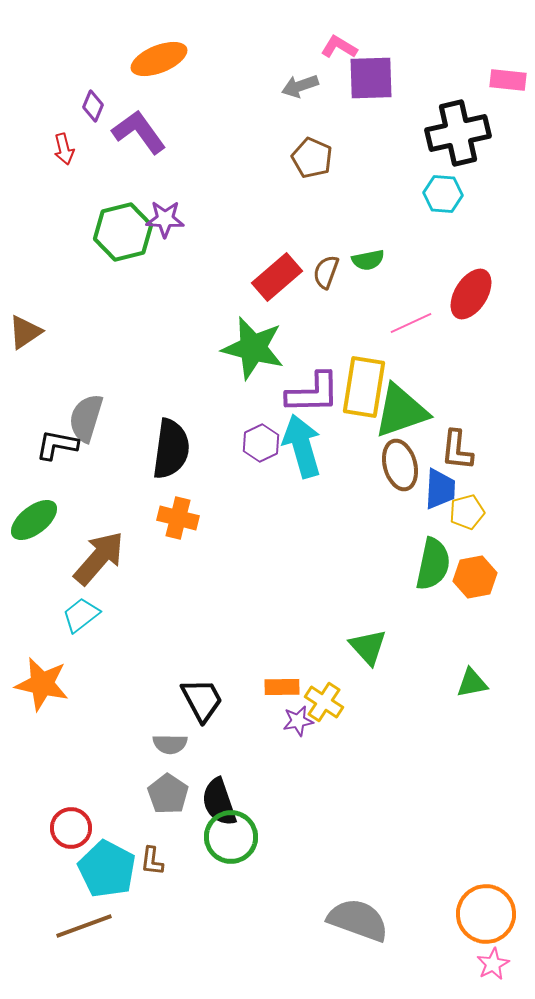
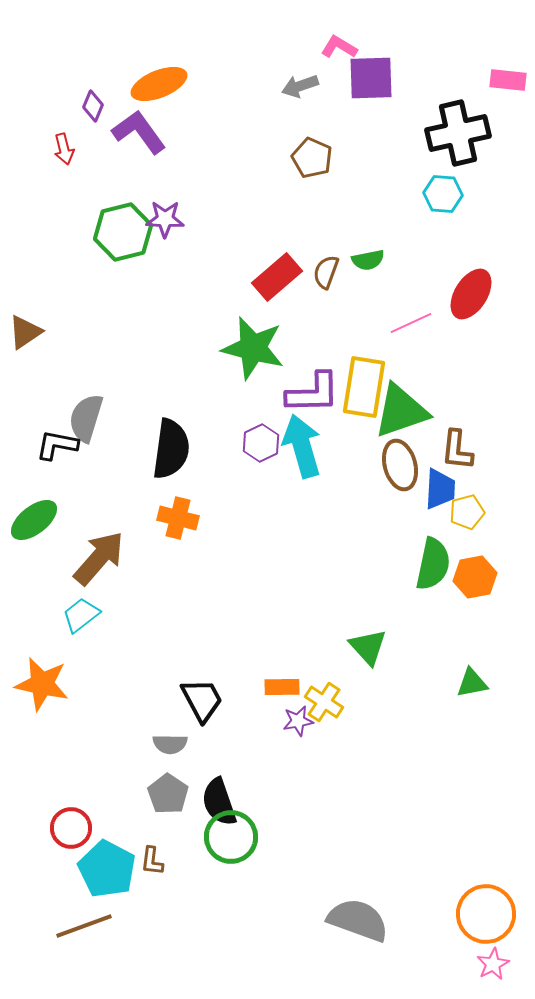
orange ellipse at (159, 59): moved 25 px down
